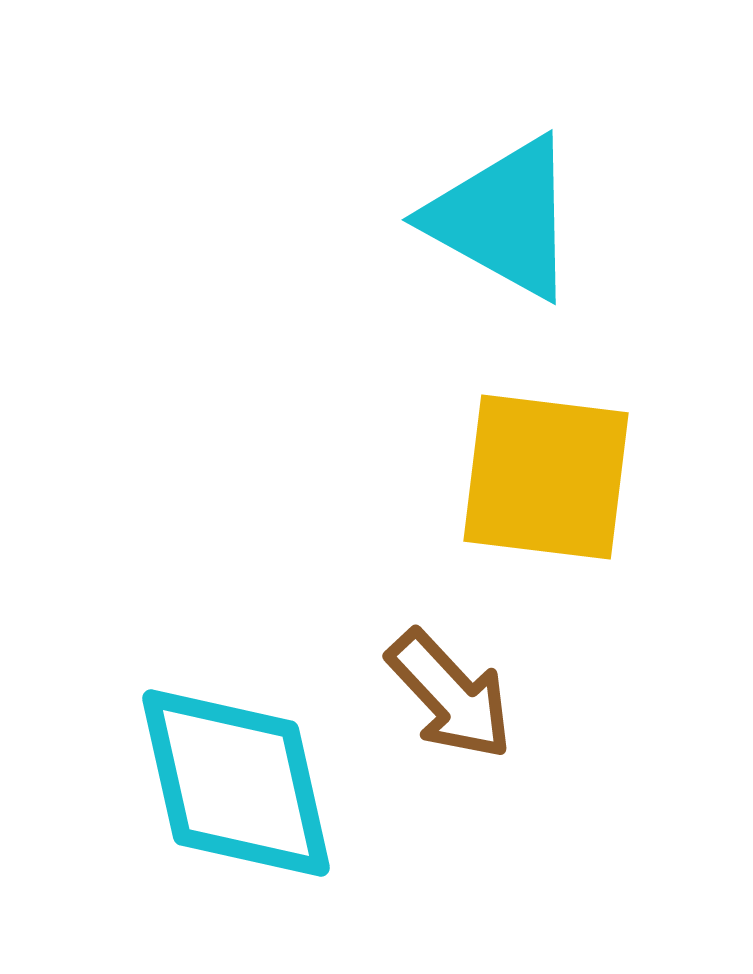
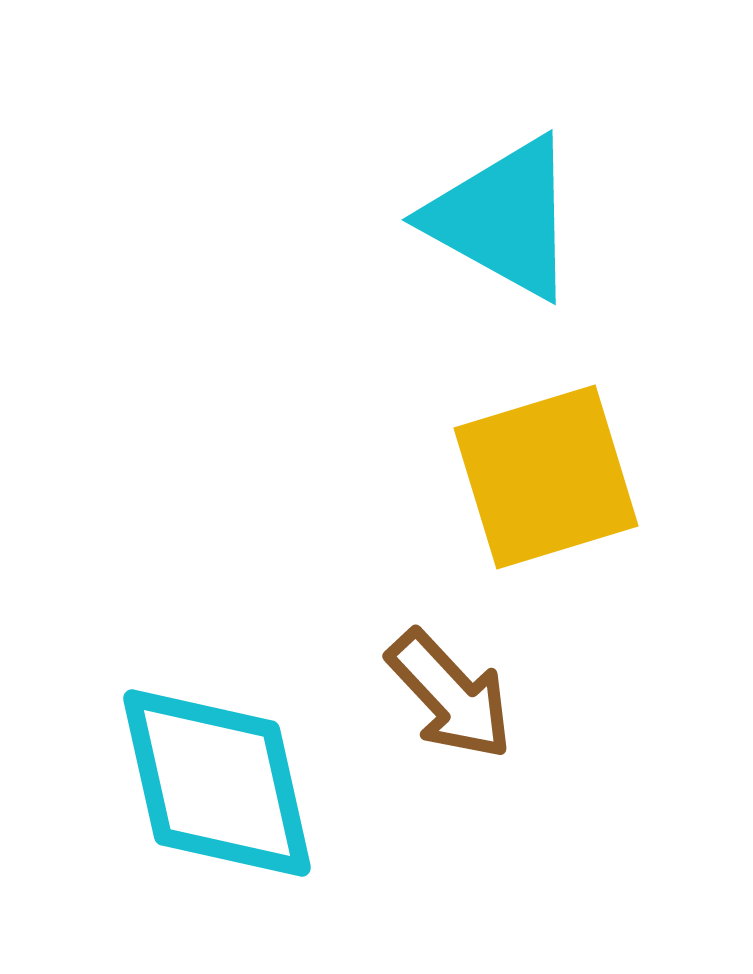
yellow square: rotated 24 degrees counterclockwise
cyan diamond: moved 19 px left
